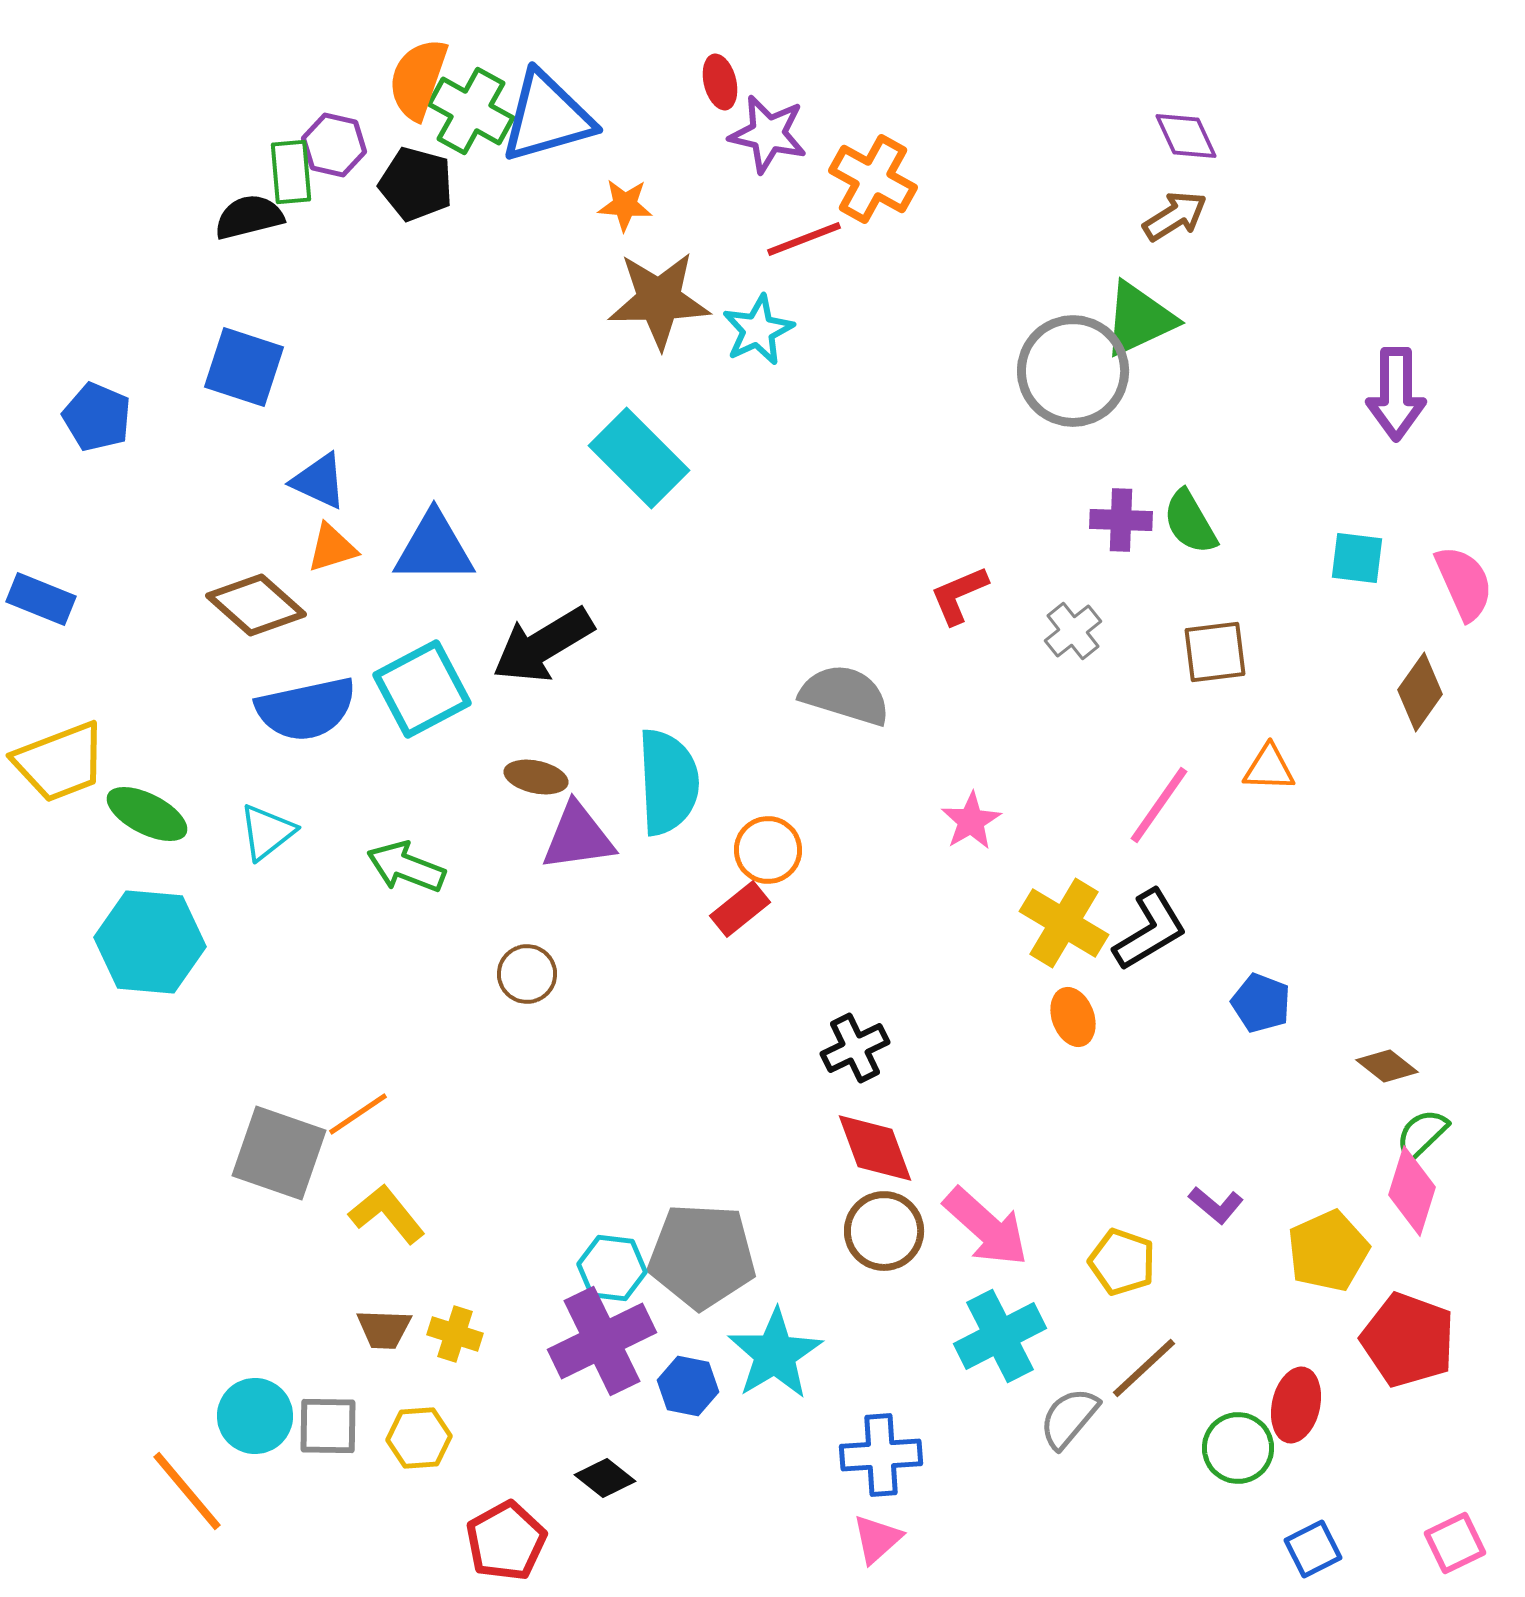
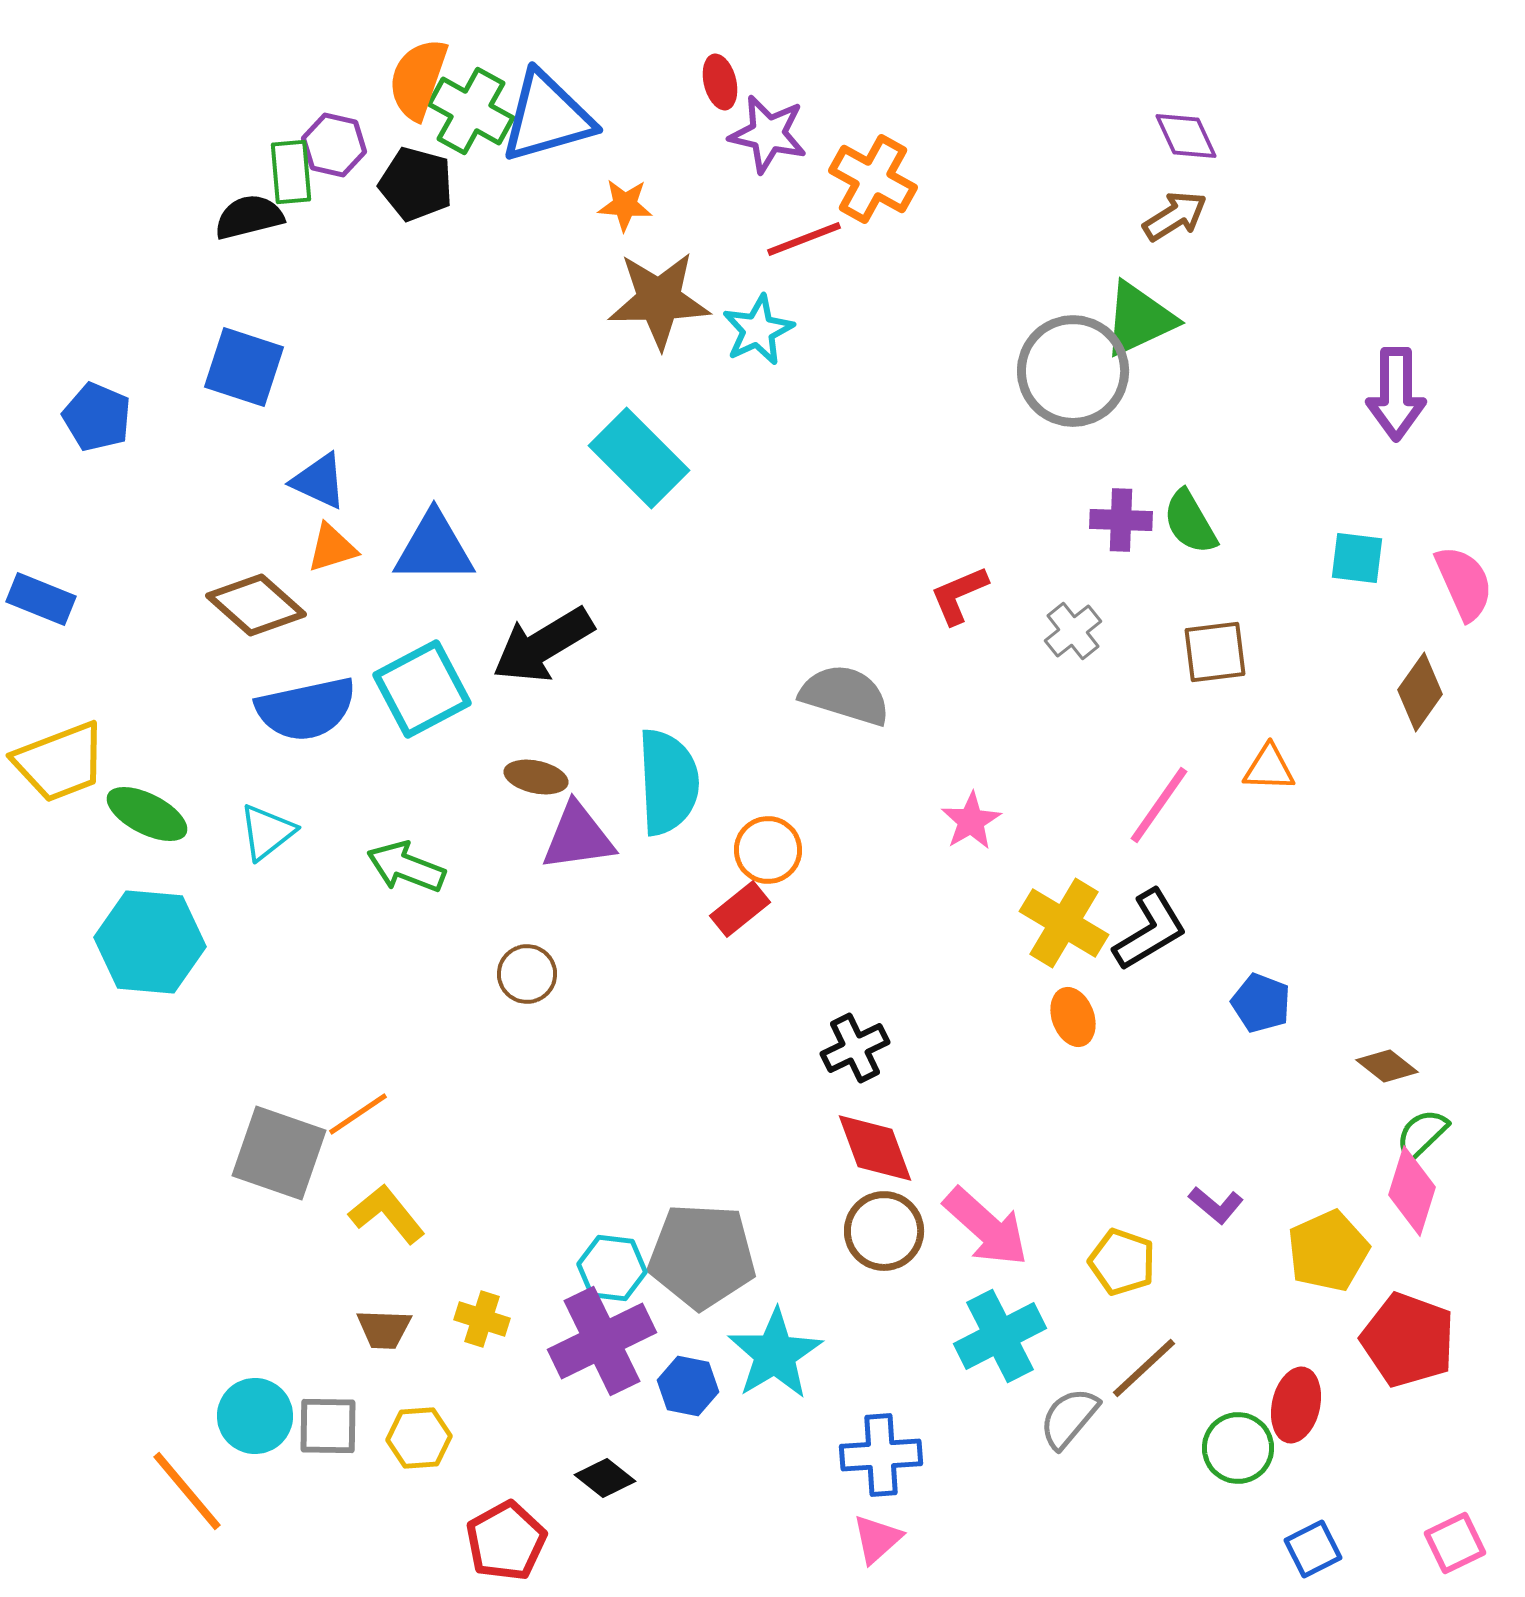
yellow cross at (455, 1334): moved 27 px right, 15 px up
